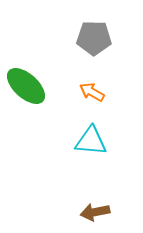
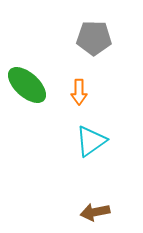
green ellipse: moved 1 px right, 1 px up
orange arrow: moved 13 px left; rotated 120 degrees counterclockwise
cyan triangle: rotated 40 degrees counterclockwise
